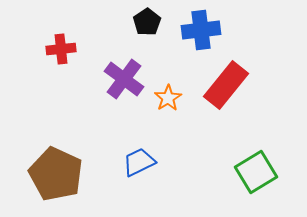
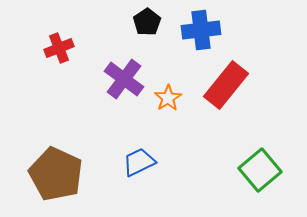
red cross: moved 2 px left, 1 px up; rotated 16 degrees counterclockwise
green square: moved 4 px right, 2 px up; rotated 9 degrees counterclockwise
